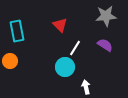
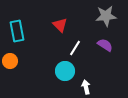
cyan circle: moved 4 px down
